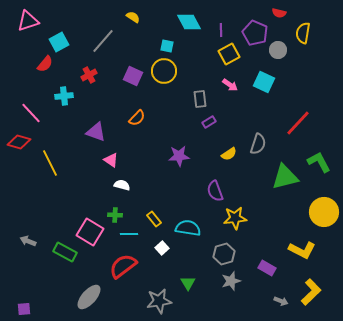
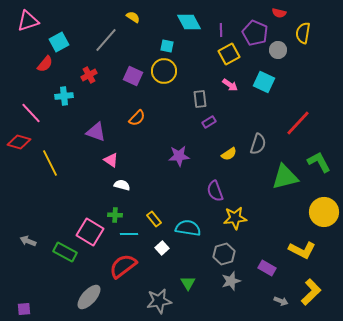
gray line at (103, 41): moved 3 px right, 1 px up
